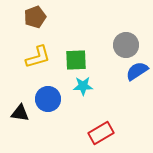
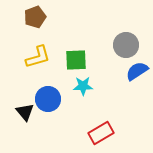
black triangle: moved 5 px right, 1 px up; rotated 42 degrees clockwise
